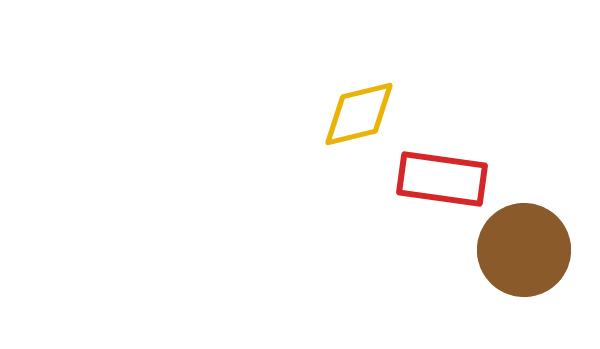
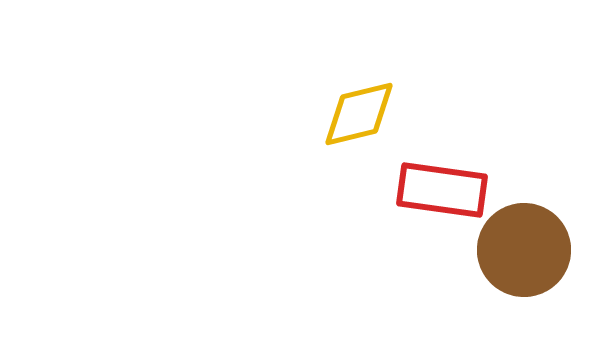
red rectangle: moved 11 px down
